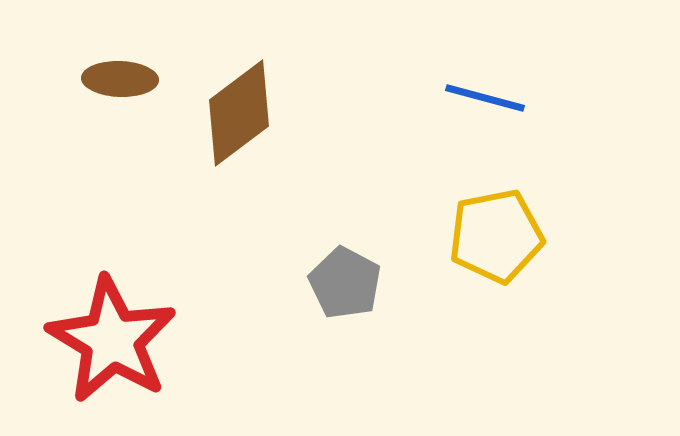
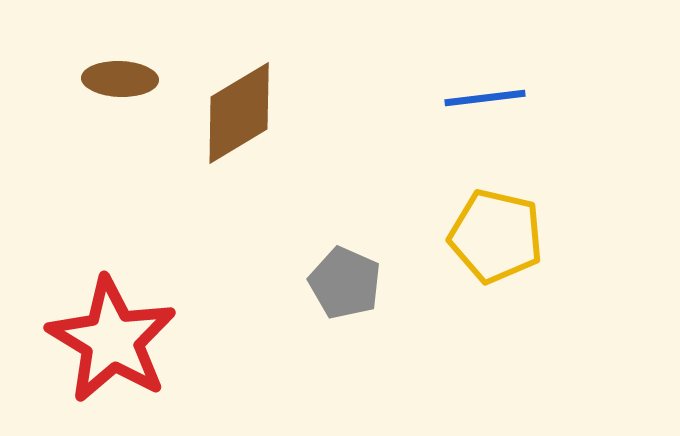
blue line: rotated 22 degrees counterclockwise
brown diamond: rotated 6 degrees clockwise
yellow pentagon: rotated 24 degrees clockwise
gray pentagon: rotated 4 degrees counterclockwise
